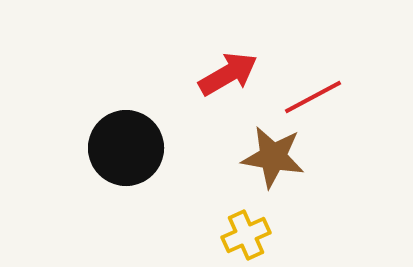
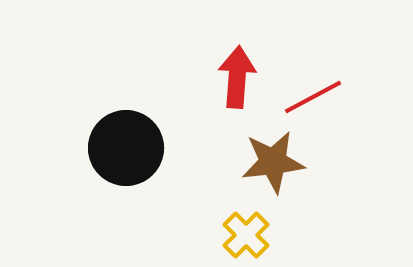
red arrow: moved 9 px right, 3 px down; rotated 56 degrees counterclockwise
brown star: moved 5 px down; rotated 16 degrees counterclockwise
yellow cross: rotated 21 degrees counterclockwise
